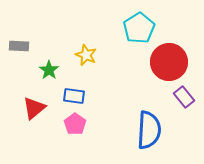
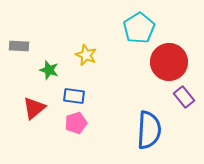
green star: rotated 18 degrees counterclockwise
pink pentagon: moved 1 px right, 1 px up; rotated 20 degrees clockwise
